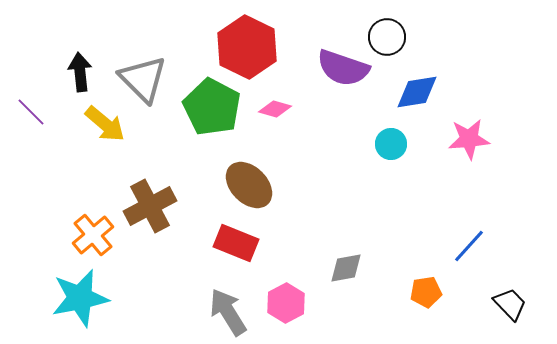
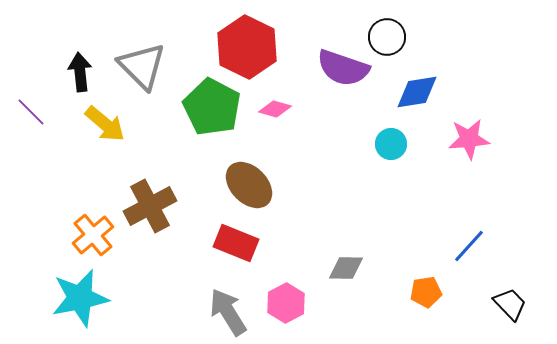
gray triangle: moved 1 px left, 13 px up
gray diamond: rotated 12 degrees clockwise
